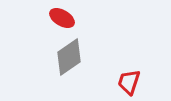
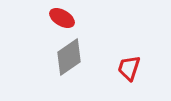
red trapezoid: moved 14 px up
